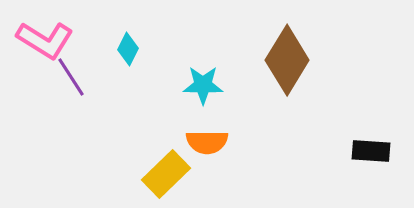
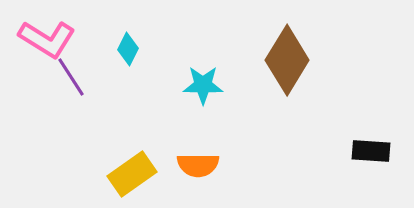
pink L-shape: moved 2 px right, 1 px up
orange semicircle: moved 9 px left, 23 px down
yellow rectangle: moved 34 px left; rotated 9 degrees clockwise
